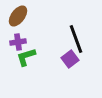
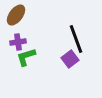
brown ellipse: moved 2 px left, 1 px up
